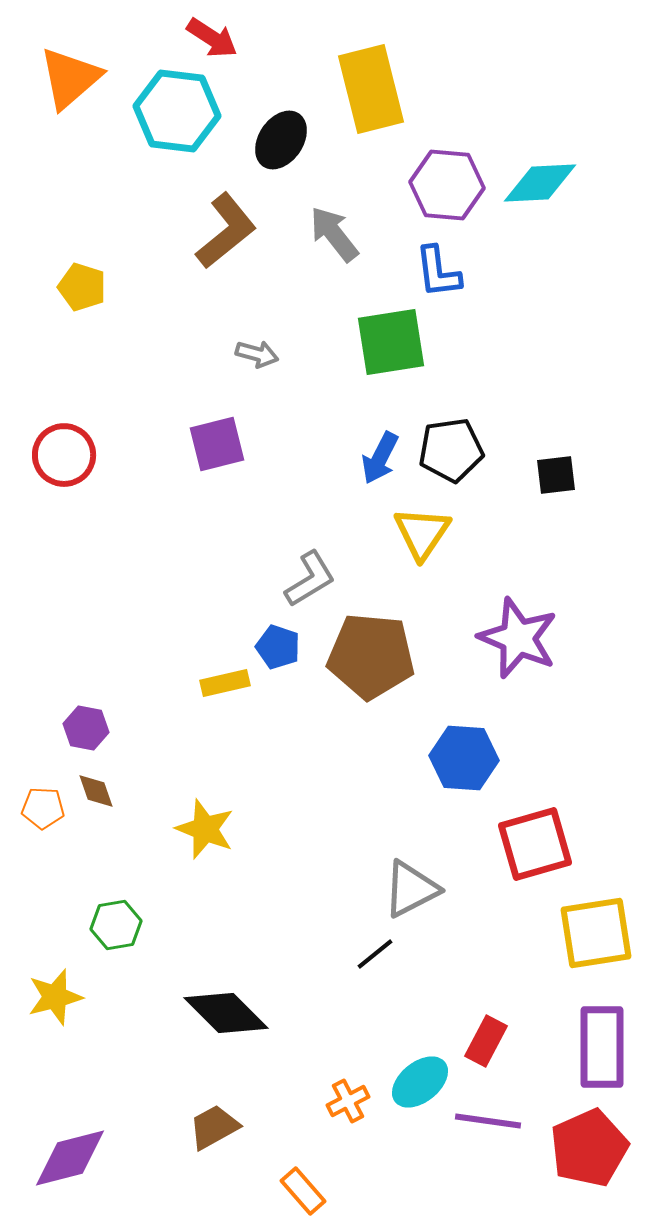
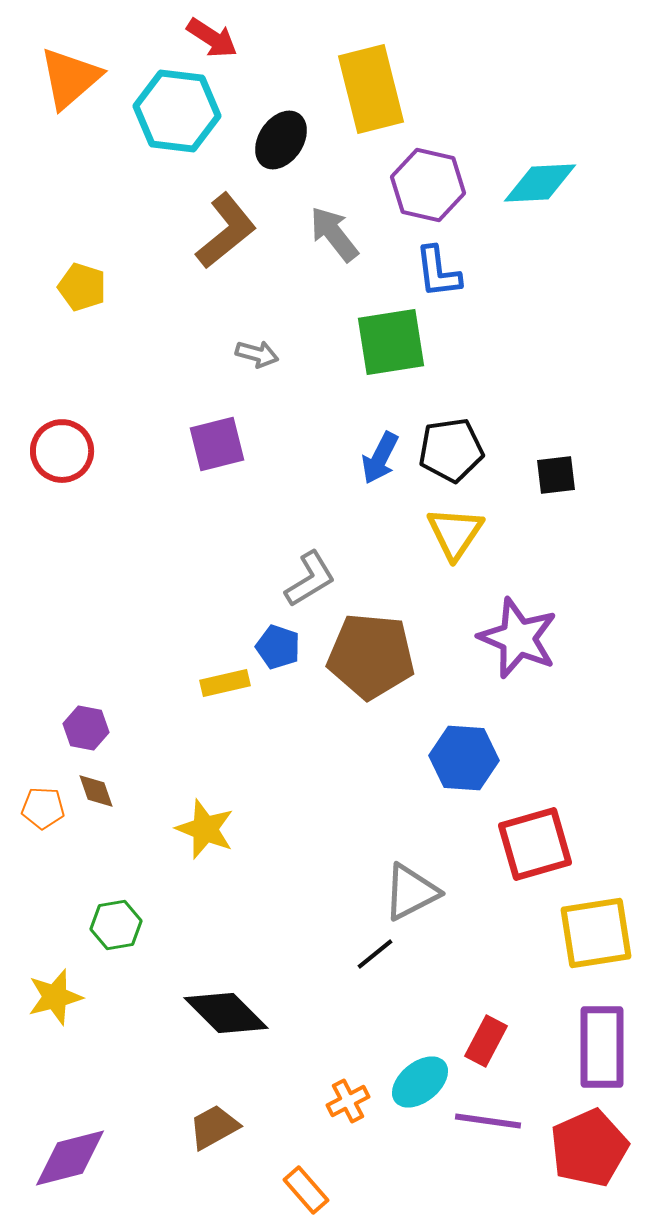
purple hexagon at (447, 185): moved 19 px left; rotated 8 degrees clockwise
red circle at (64, 455): moved 2 px left, 4 px up
yellow triangle at (422, 533): moved 33 px right
gray triangle at (411, 889): moved 3 px down
orange rectangle at (303, 1191): moved 3 px right, 1 px up
